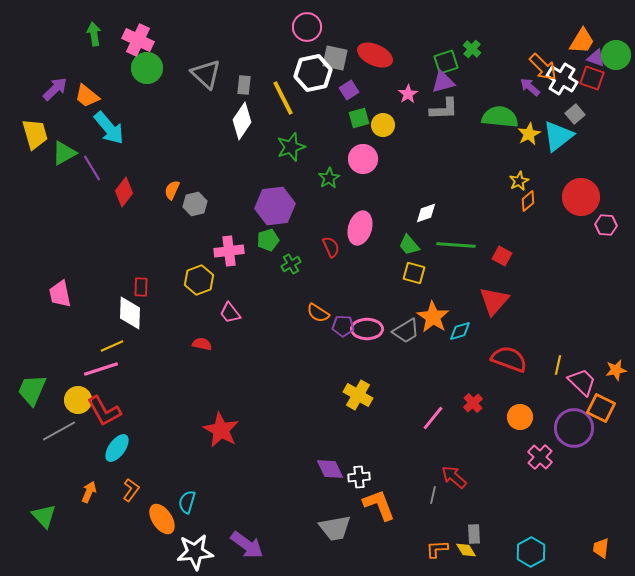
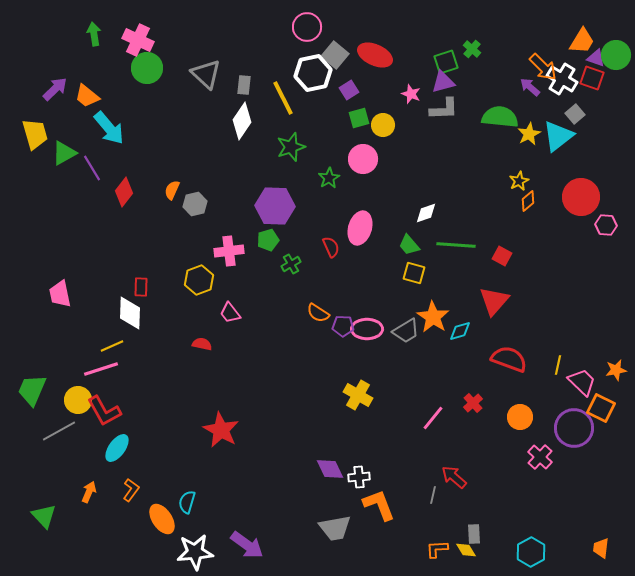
gray square at (335, 58): moved 3 px up; rotated 28 degrees clockwise
pink star at (408, 94): moved 3 px right; rotated 18 degrees counterclockwise
purple hexagon at (275, 206): rotated 9 degrees clockwise
